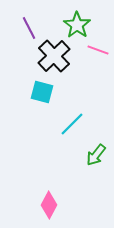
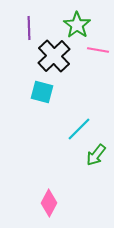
purple line: rotated 25 degrees clockwise
pink line: rotated 10 degrees counterclockwise
cyan line: moved 7 px right, 5 px down
pink diamond: moved 2 px up
